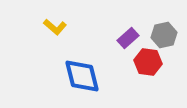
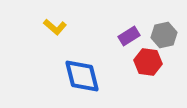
purple rectangle: moved 1 px right, 2 px up; rotated 10 degrees clockwise
